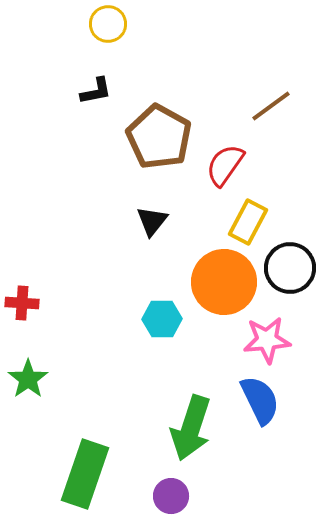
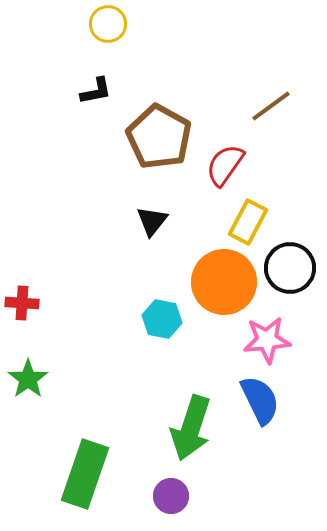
cyan hexagon: rotated 12 degrees clockwise
